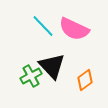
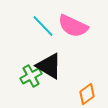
pink semicircle: moved 1 px left, 3 px up
black triangle: moved 3 px left; rotated 16 degrees counterclockwise
orange diamond: moved 2 px right, 14 px down
